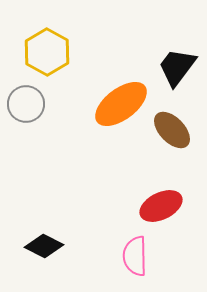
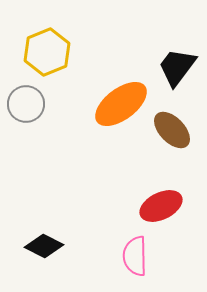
yellow hexagon: rotated 9 degrees clockwise
